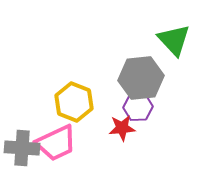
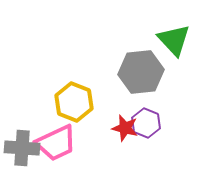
gray hexagon: moved 6 px up
purple hexagon: moved 8 px right, 16 px down; rotated 24 degrees clockwise
red star: moved 3 px right; rotated 20 degrees clockwise
